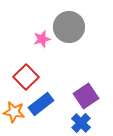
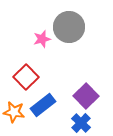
purple square: rotated 10 degrees counterclockwise
blue rectangle: moved 2 px right, 1 px down
